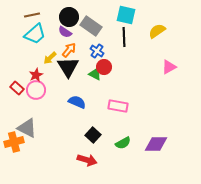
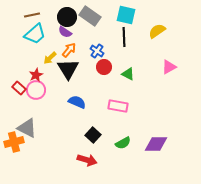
black circle: moved 2 px left
gray rectangle: moved 1 px left, 10 px up
black triangle: moved 2 px down
green triangle: moved 33 px right
red rectangle: moved 2 px right
